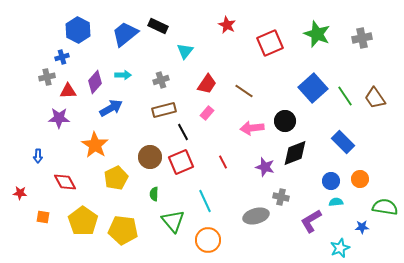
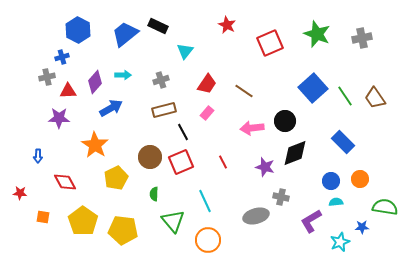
cyan star at (340, 248): moved 6 px up
